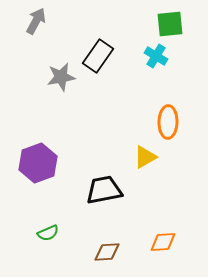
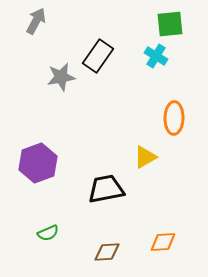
orange ellipse: moved 6 px right, 4 px up
black trapezoid: moved 2 px right, 1 px up
